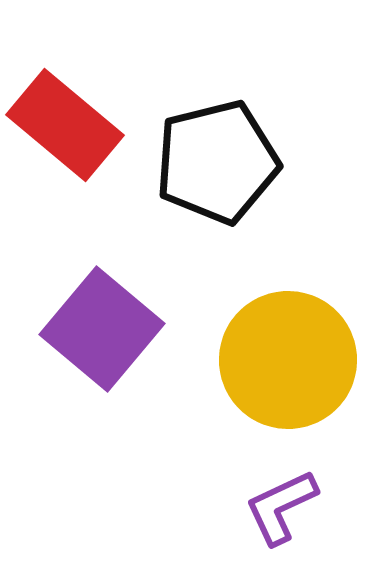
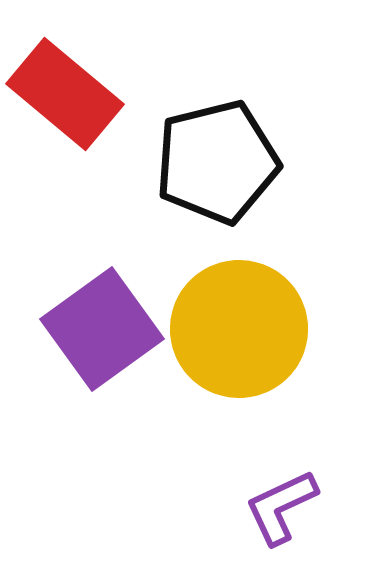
red rectangle: moved 31 px up
purple square: rotated 14 degrees clockwise
yellow circle: moved 49 px left, 31 px up
